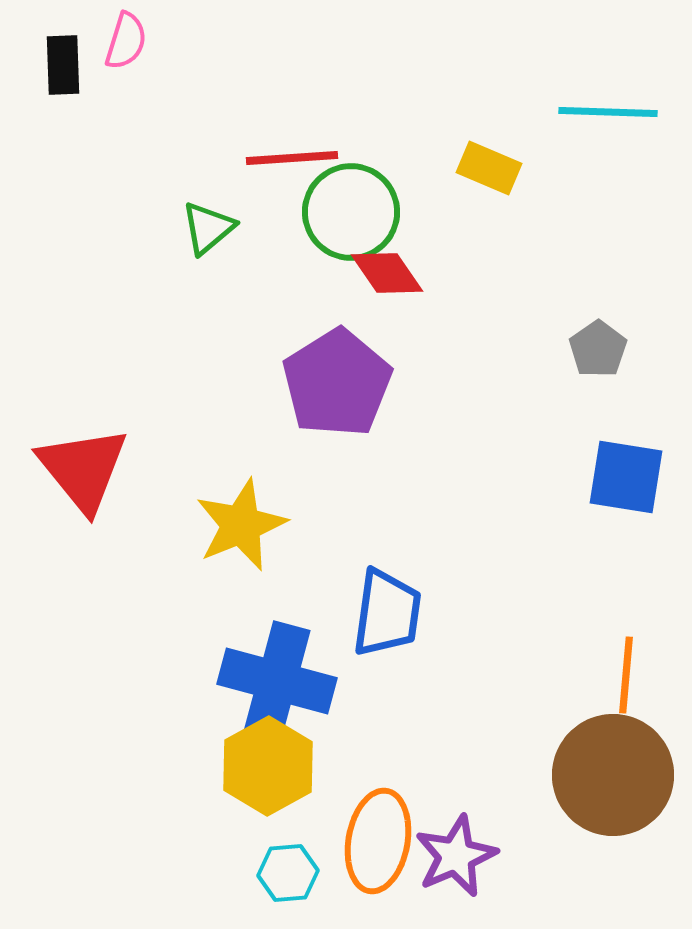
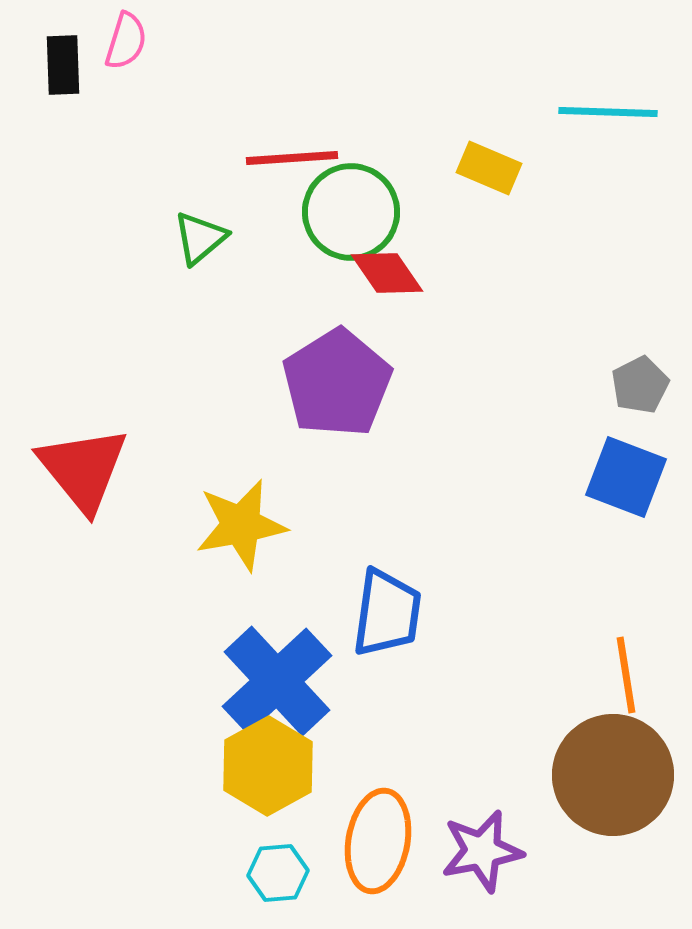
green triangle: moved 8 px left, 10 px down
gray pentagon: moved 42 px right, 36 px down; rotated 8 degrees clockwise
blue square: rotated 12 degrees clockwise
yellow star: rotated 12 degrees clockwise
orange line: rotated 14 degrees counterclockwise
blue cross: rotated 32 degrees clockwise
purple star: moved 26 px right, 5 px up; rotated 12 degrees clockwise
cyan hexagon: moved 10 px left
